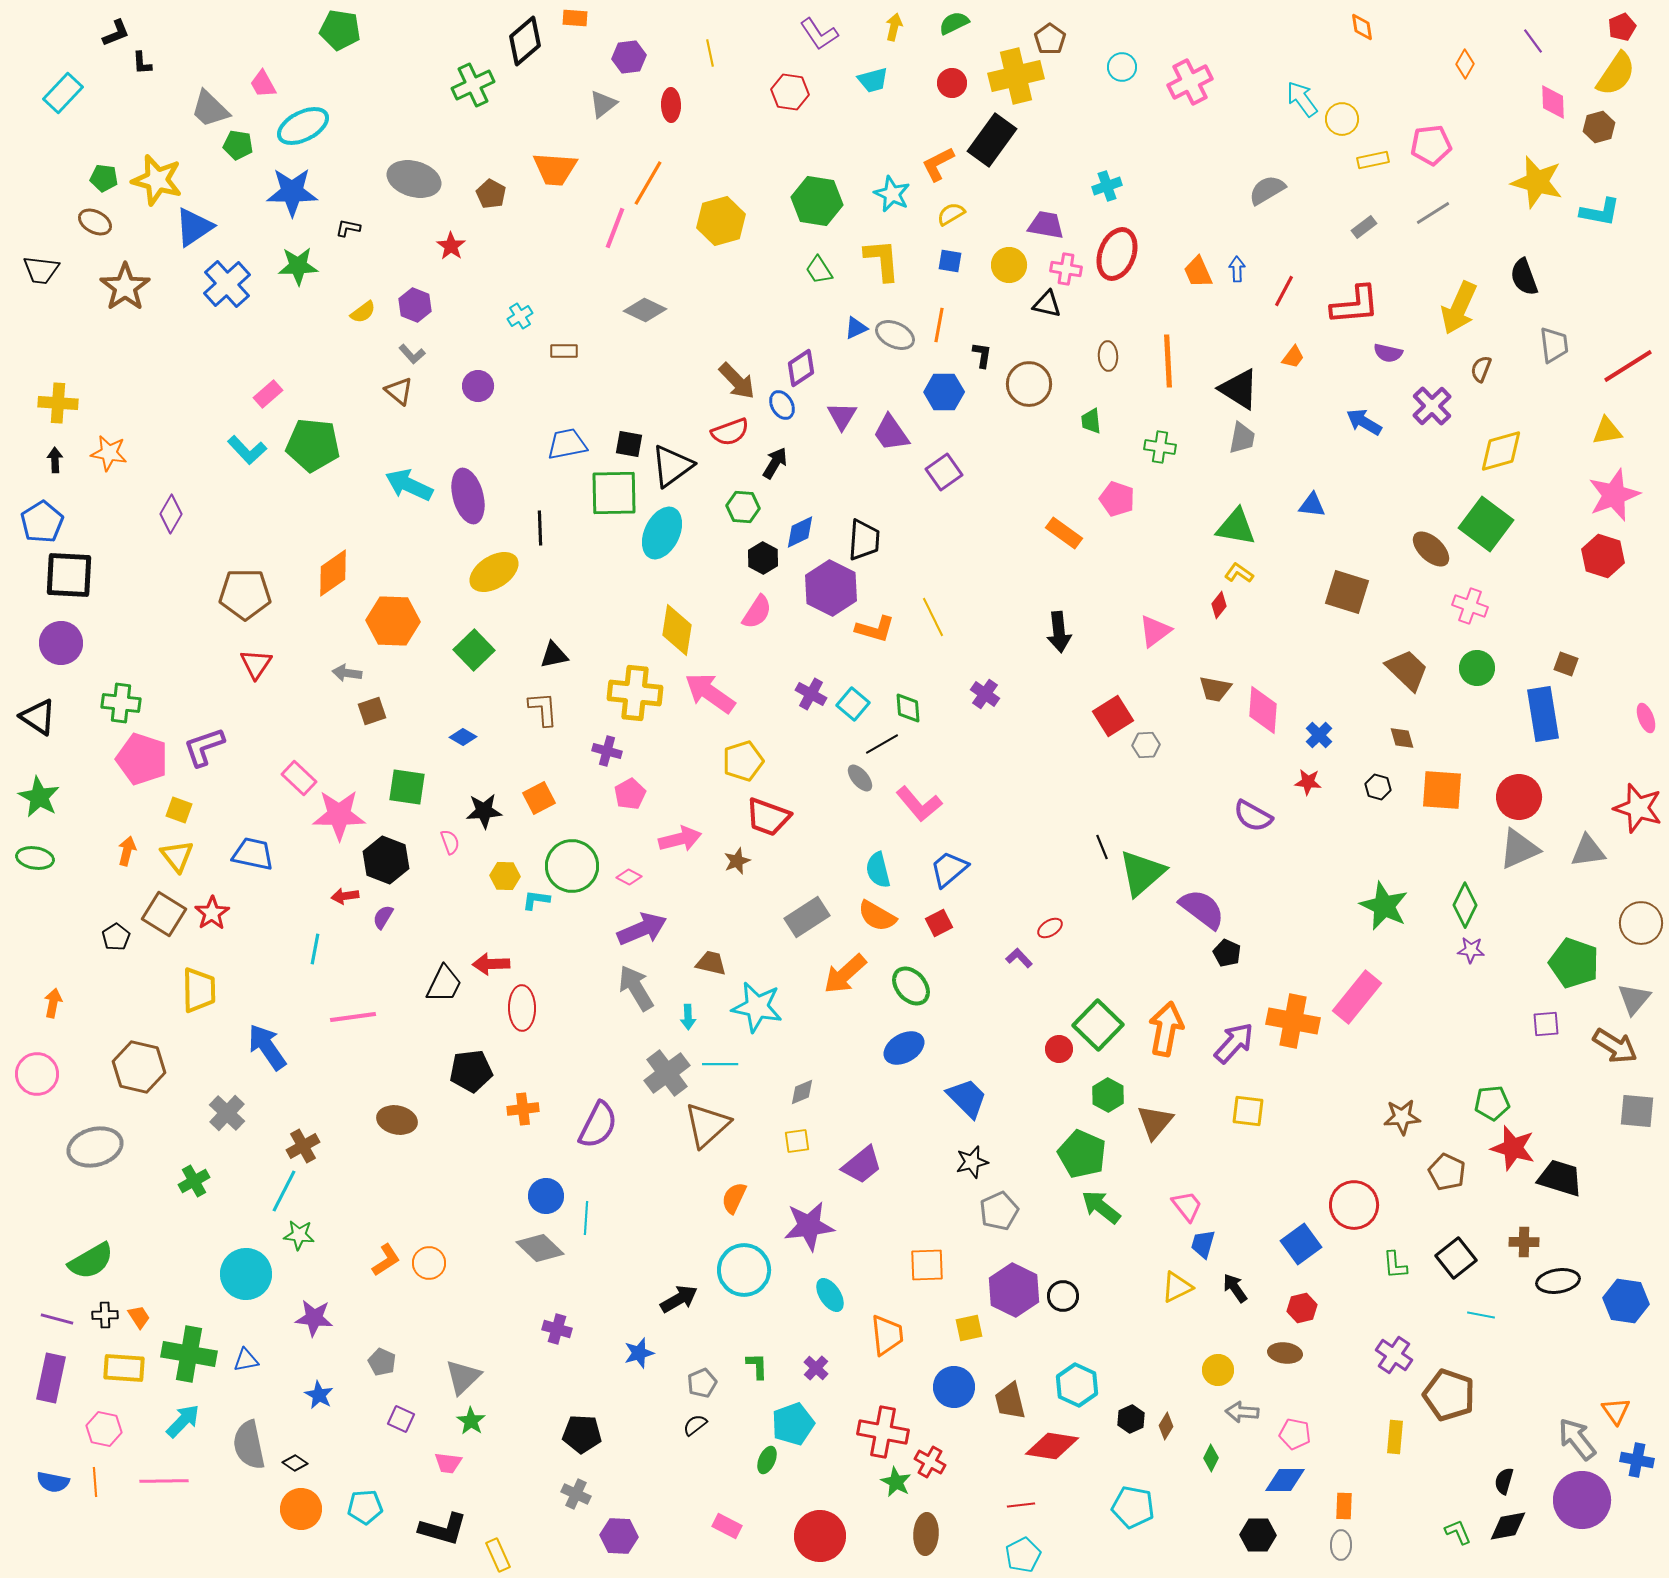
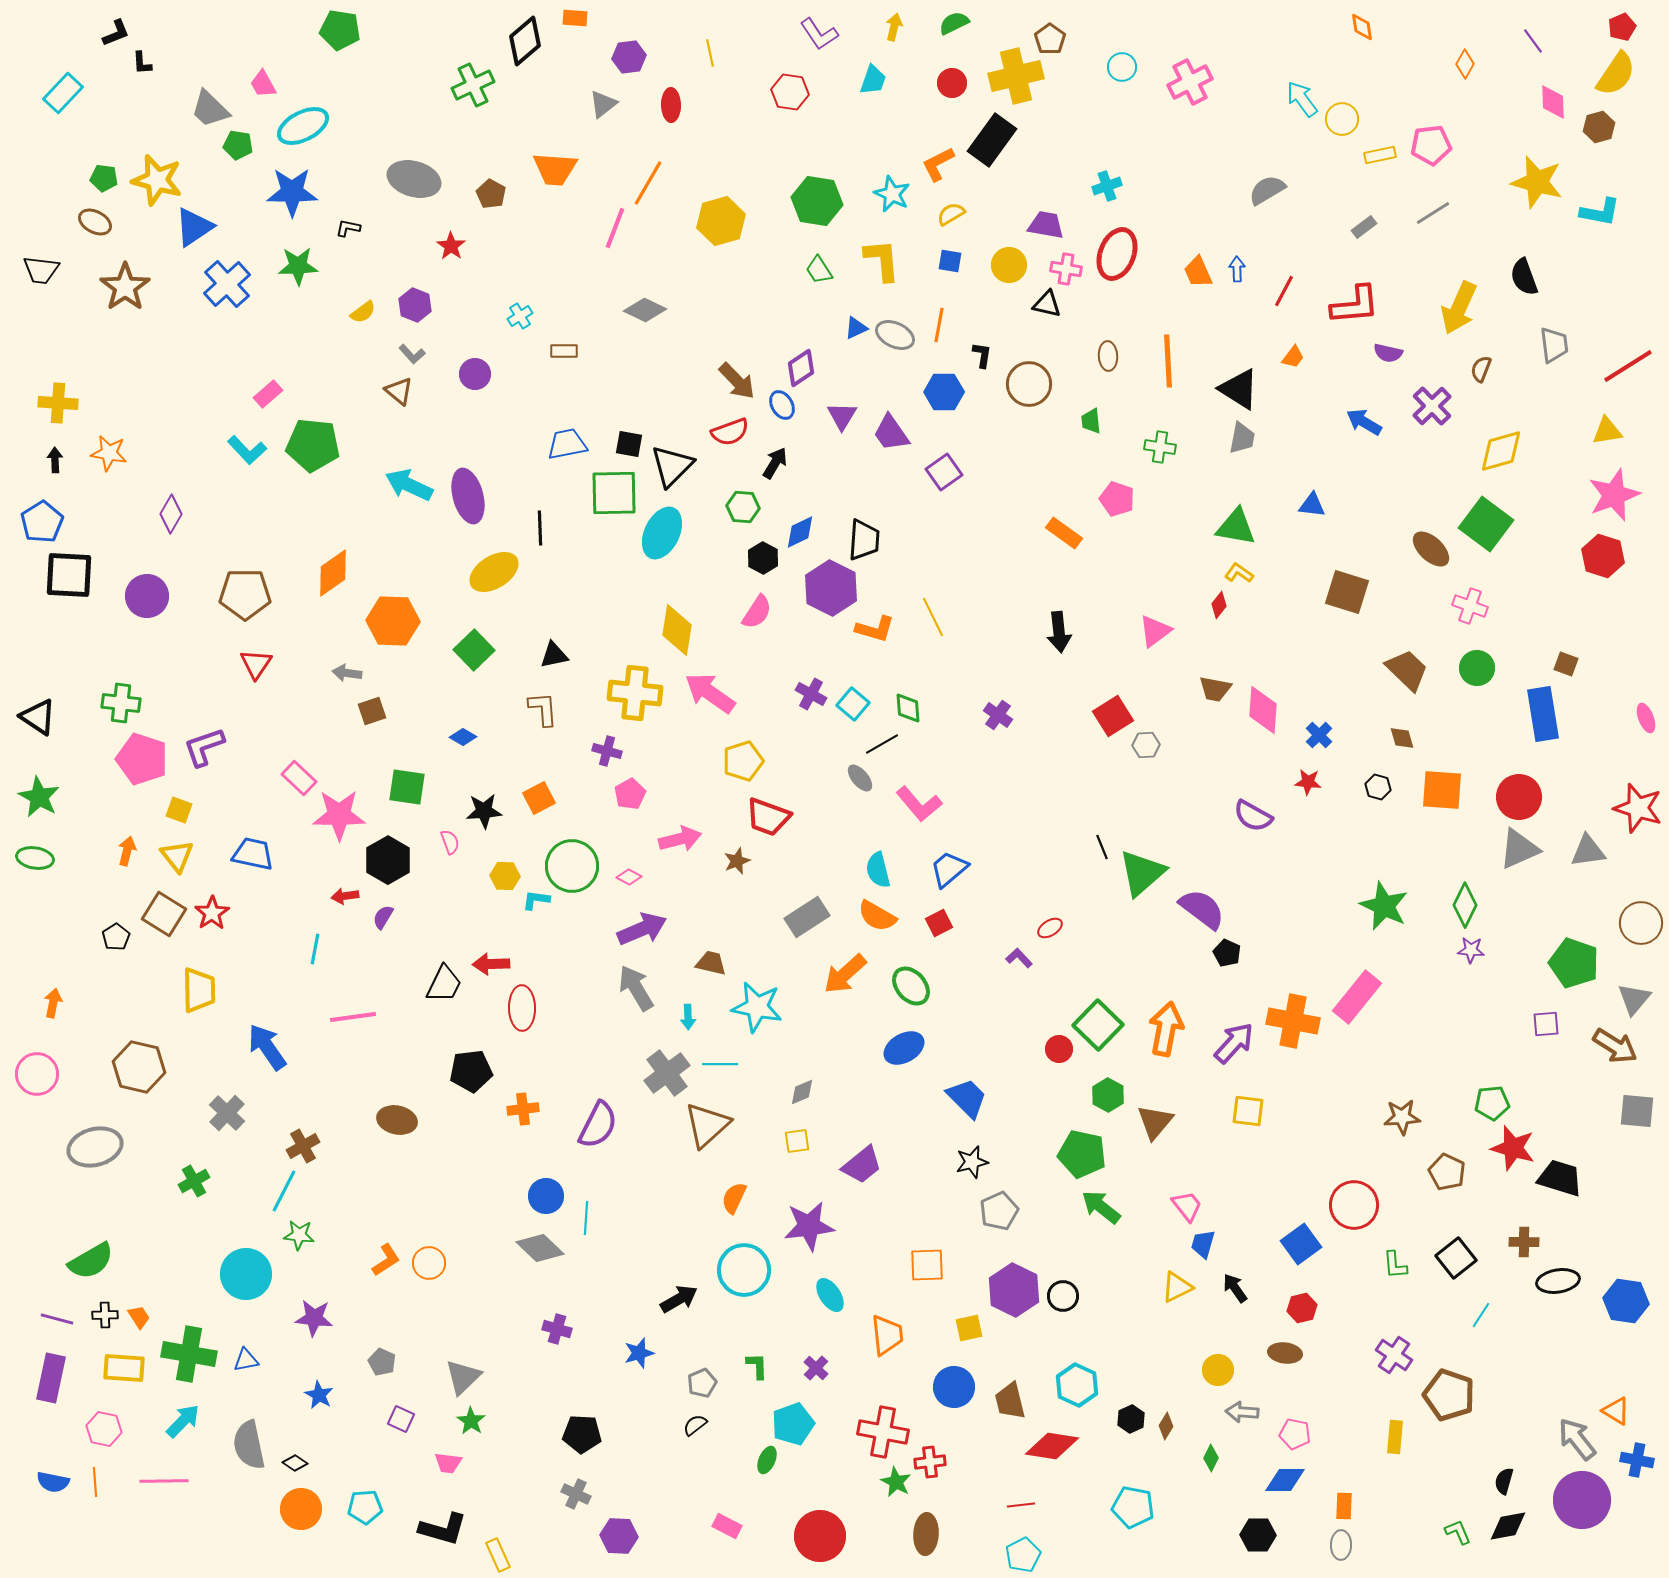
cyan trapezoid at (873, 80): rotated 56 degrees counterclockwise
yellow rectangle at (1373, 160): moved 7 px right, 5 px up
purple circle at (478, 386): moved 3 px left, 12 px up
black triangle at (672, 466): rotated 9 degrees counterclockwise
purple circle at (61, 643): moved 86 px right, 47 px up
purple cross at (985, 694): moved 13 px right, 21 px down
black hexagon at (386, 860): moved 2 px right; rotated 9 degrees clockwise
green pentagon at (1082, 1154): rotated 12 degrees counterclockwise
cyan line at (1481, 1315): rotated 68 degrees counterclockwise
orange triangle at (1616, 1411): rotated 24 degrees counterclockwise
red cross at (930, 1462): rotated 36 degrees counterclockwise
